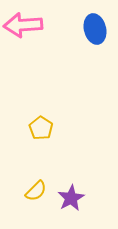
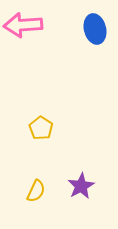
yellow semicircle: rotated 20 degrees counterclockwise
purple star: moved 10 px right, 12 px up
